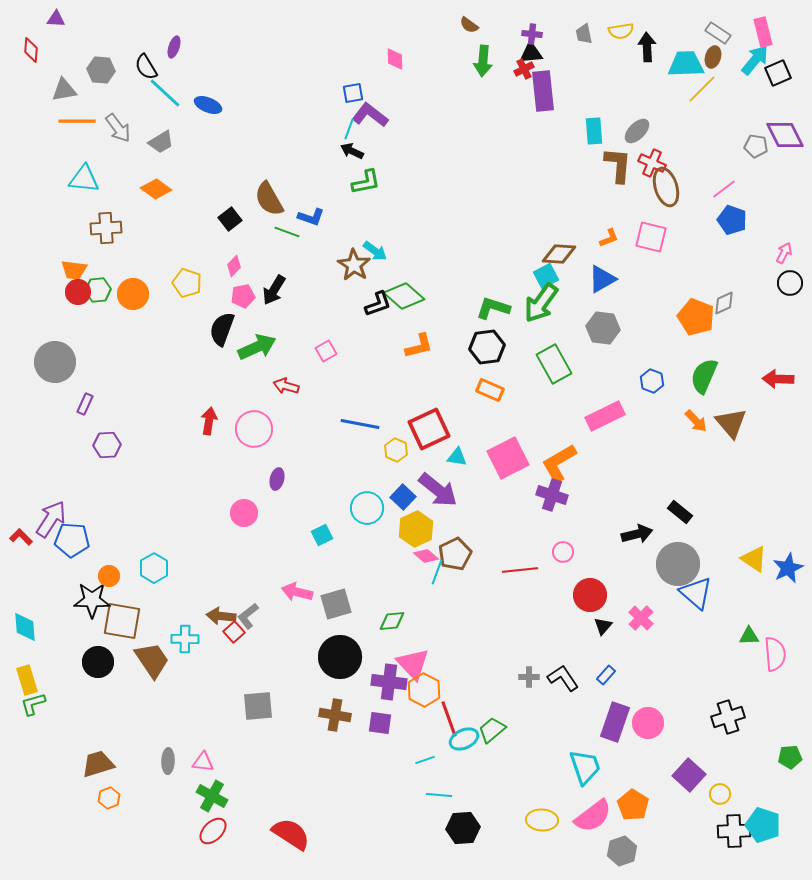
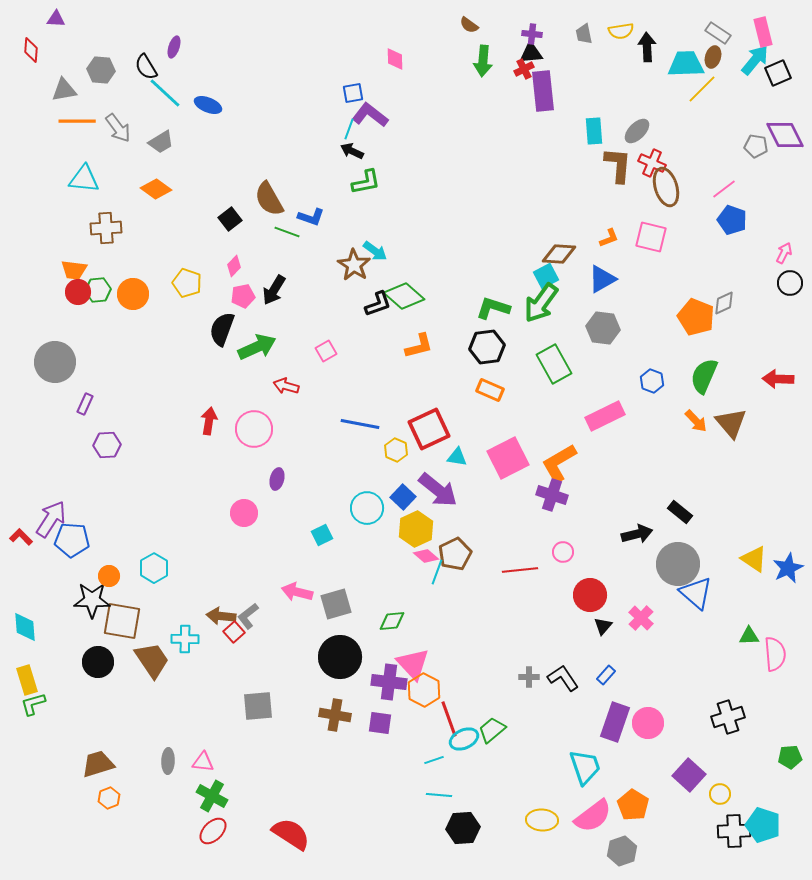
cyan line at (425, 760): moved 9 px right
